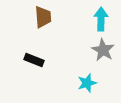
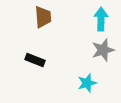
gray star: rotated 25 degrees clockwise
black rectangle: moved 1 px right
